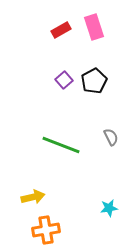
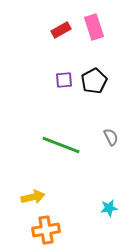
purple square: rotated 36 degrees clockwise
